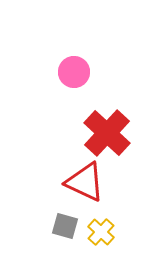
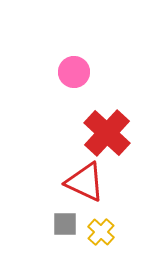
gray square: moved 2 px up; rotated 16 degrees counterclockwise
